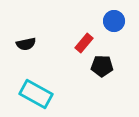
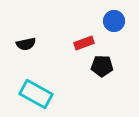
red rectangle: rotated 30 degrees clockwise
